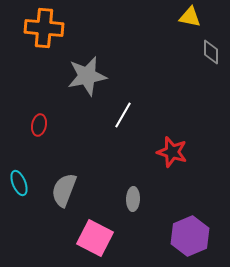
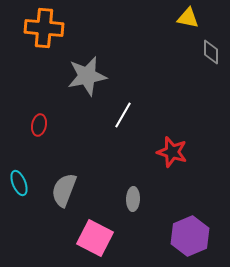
yellow triangle: moved 2 px left, 1 px down
